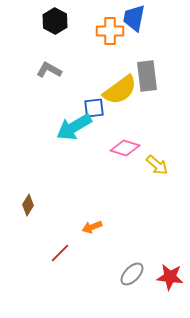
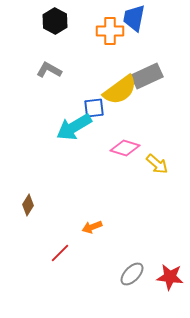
gray rectangle: rotated 72 degrees clockwise
yellow arrow: moved 1 px up
